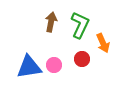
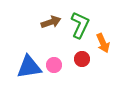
brown arrow: rotated 60 degrees clockwise
